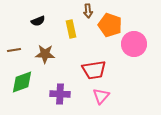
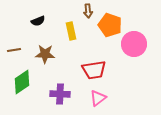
yellow rectangle: moved 2 px down
green diamond: rotated 15 degrees counterclockwise
pink triangle: moved 3 px left, 2 px down; rotated 12 degrees clockwise
